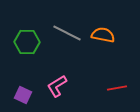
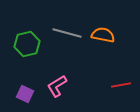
gray line: rotated 12 degrees counterclockwise
green hexagon: moved 2 px down; rotated 15 degrees counterclockwise
red line: moved 4 px right, 3 px up
purple square: moved 2 px right, 1 px up
